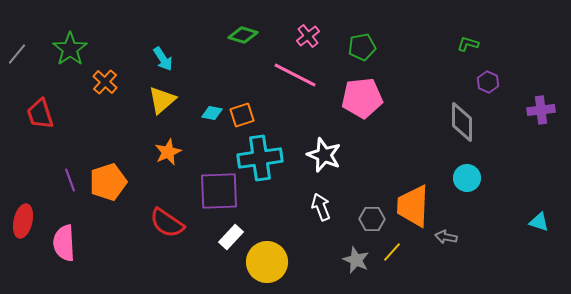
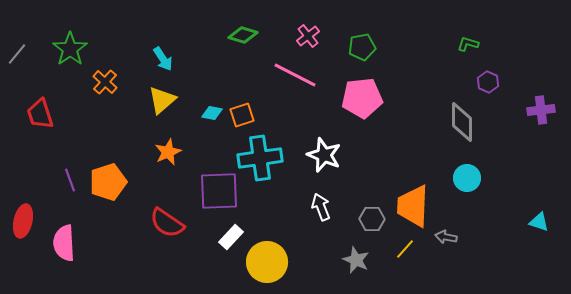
yellow line: moved 13 px right, 3 px up
